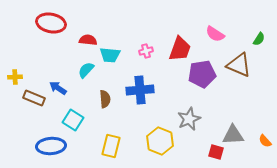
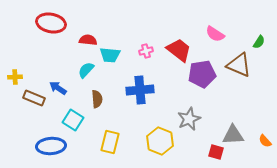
green semicircle: moved 3 px down
red trapezoid: moved 1 px left, 1 px down; rotated 72 degrees counterclockwise
brown semicircle: moved 8 px left
yellow rectangle: moved 1 px left, 4 px up
